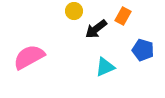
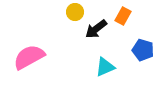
yellow circle: moved 1 px right, 1 px down
